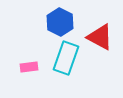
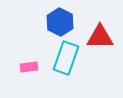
red triangle: rotated 28 degrees counterclockwise
